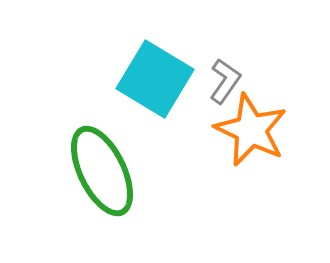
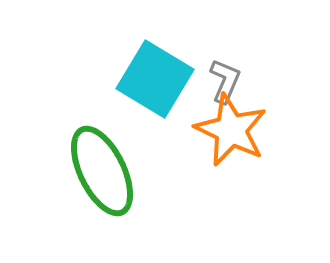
gray L-shape: rotated 12 degrees counterclockwise
orange star: moved 20 px left
